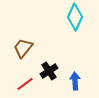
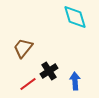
cyan diamond: rotated 40 degrees counterclockwise
red line: moved 3 px right
